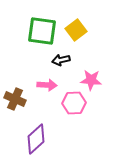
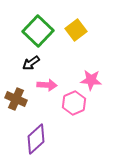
green square: moved 4 px left; rotated 36 degrees clockwise
black arrow: moved 30 px left, 3 px down; rotated 24 degrees counterclockwise
brown cross: moved 1 px right
pink hexagon: rotated 20 degrees counterclockwise
